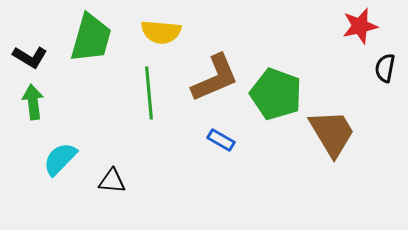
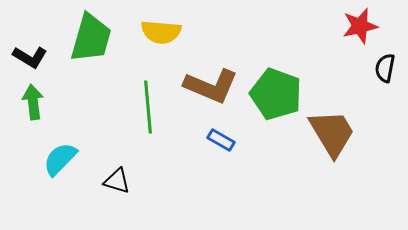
brown L-shape: moved 4 px left, 8 px down; rotated 46 degrees clockwise
green line: moved 1 px left, 14 px down
black triangle: moved 5 px right; rotated 12 degrees clockwise
